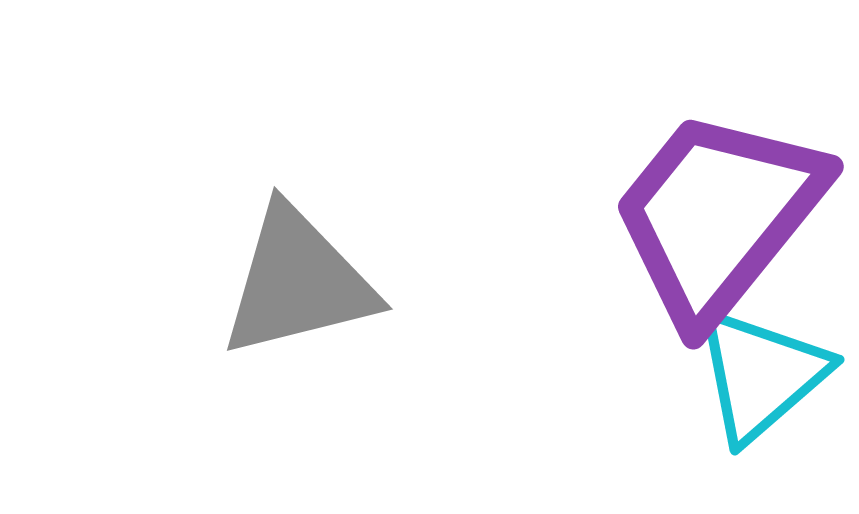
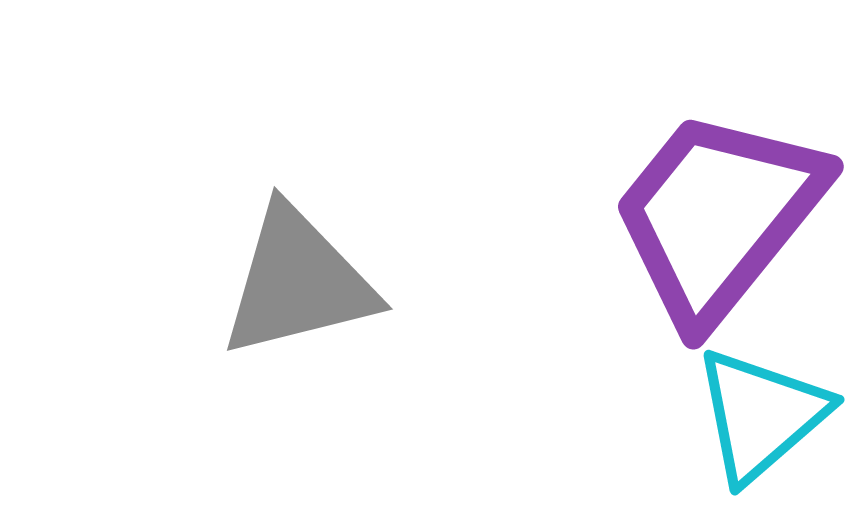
cyan triangle: moved 40 px down
